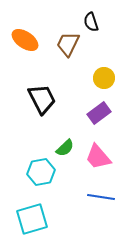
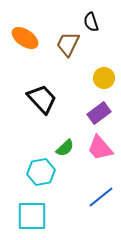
orange ellipse: moved 2 px up
black trapezoid: rotated 16 degrees counterclockwise
pink trapezoid: moved 2 px right, 9 px up
blue line: rotated 48 degrees counterclockwise
cyan square: moved 3 px up; rotated 16 degrees clockwise
